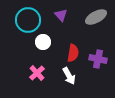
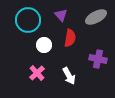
white circle: moved 1 px right, 3 px down
red semicircle: moved 3 px left, 15 px up
